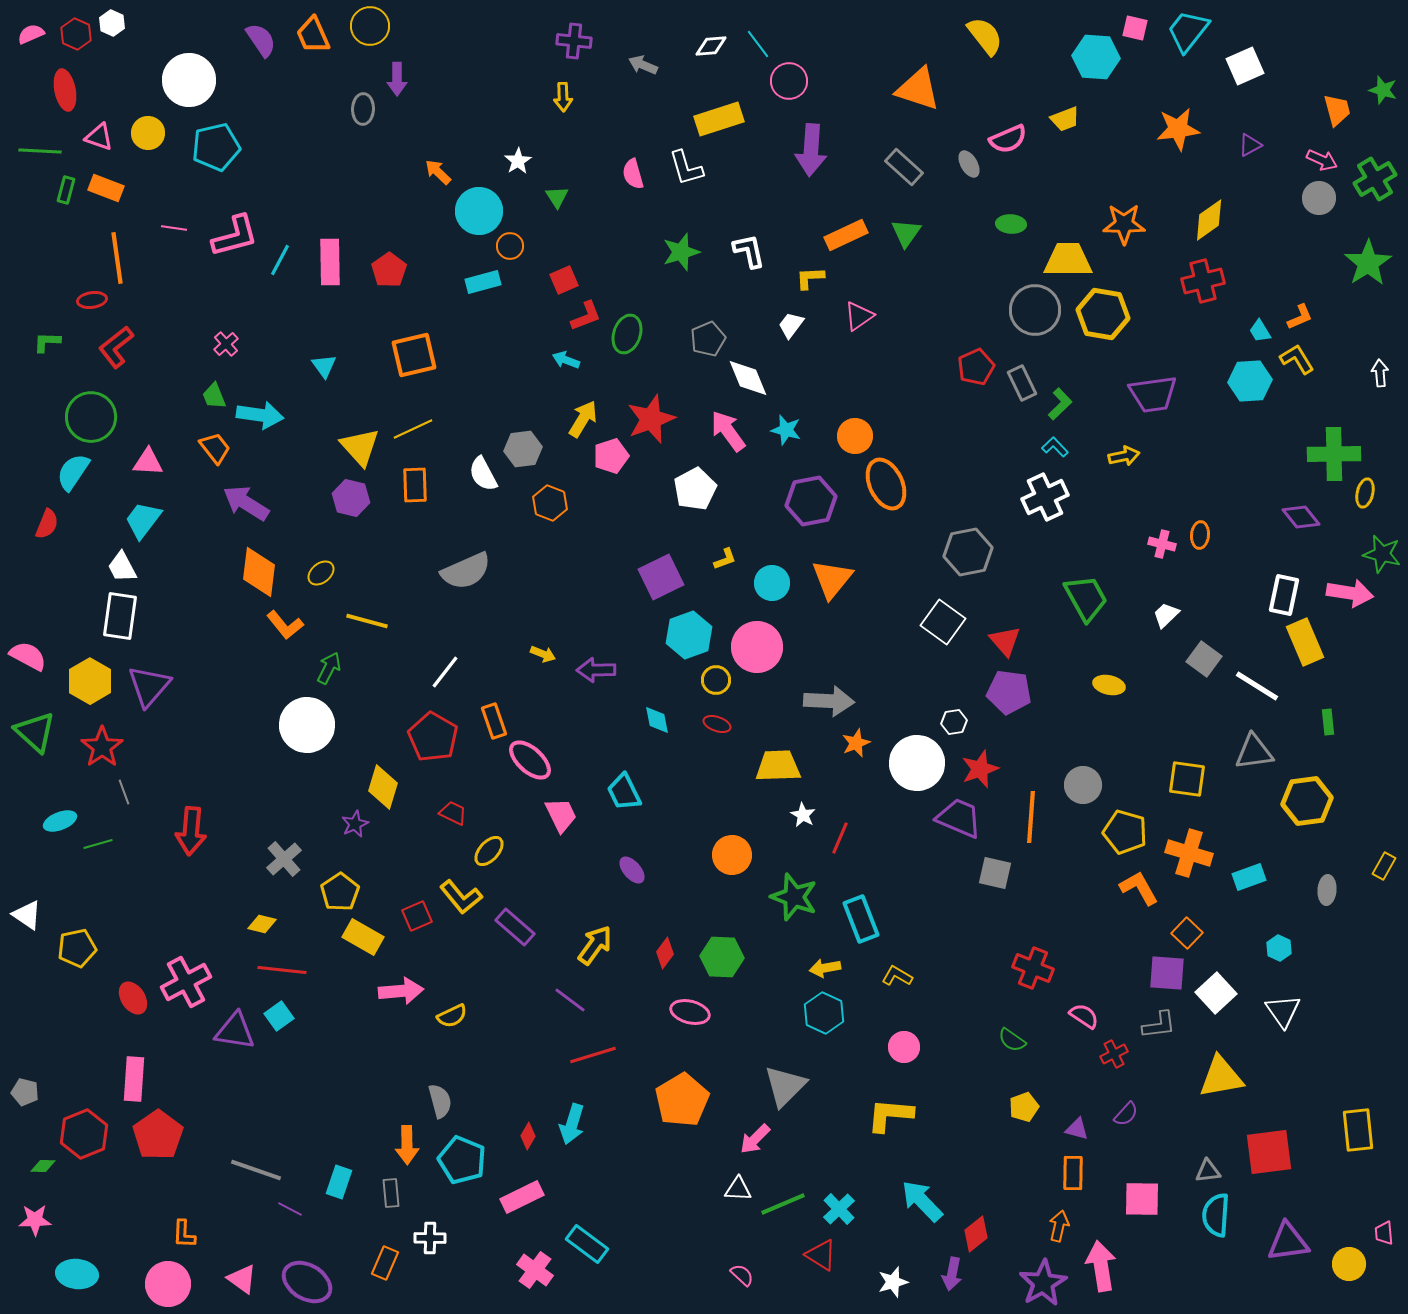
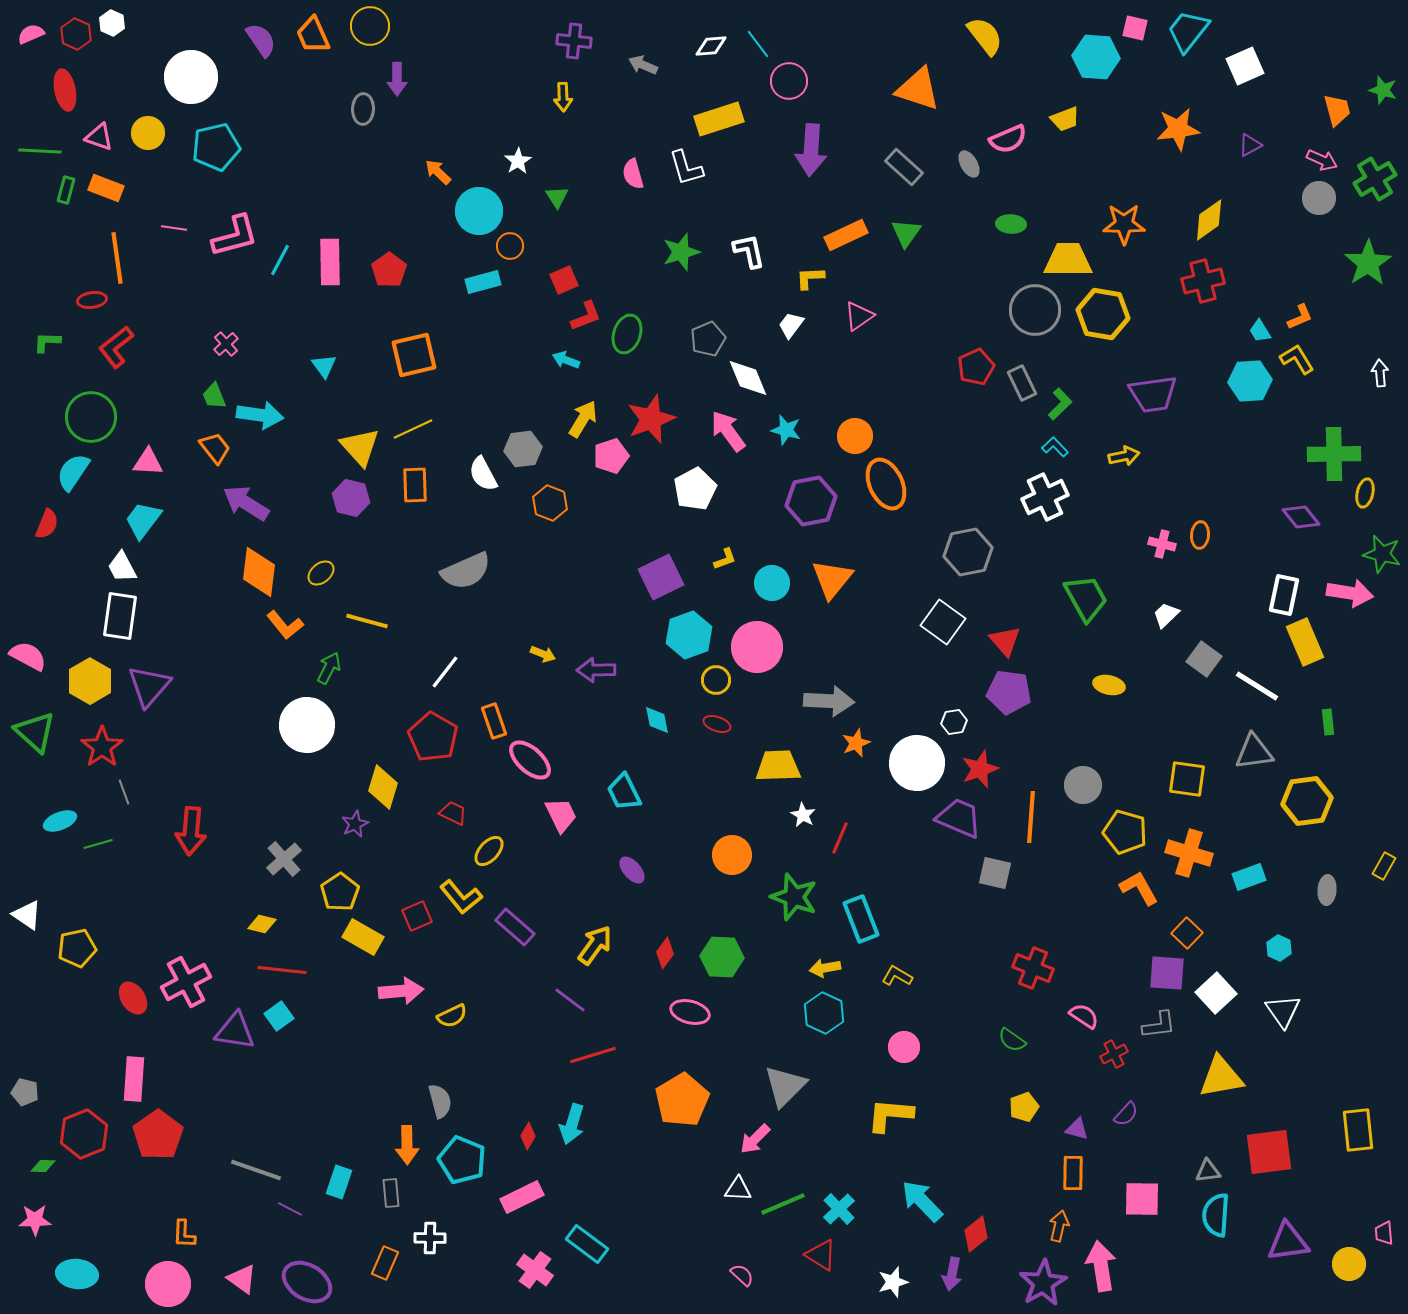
white circle at (189, 80): moved 2 px right, 3 px up
